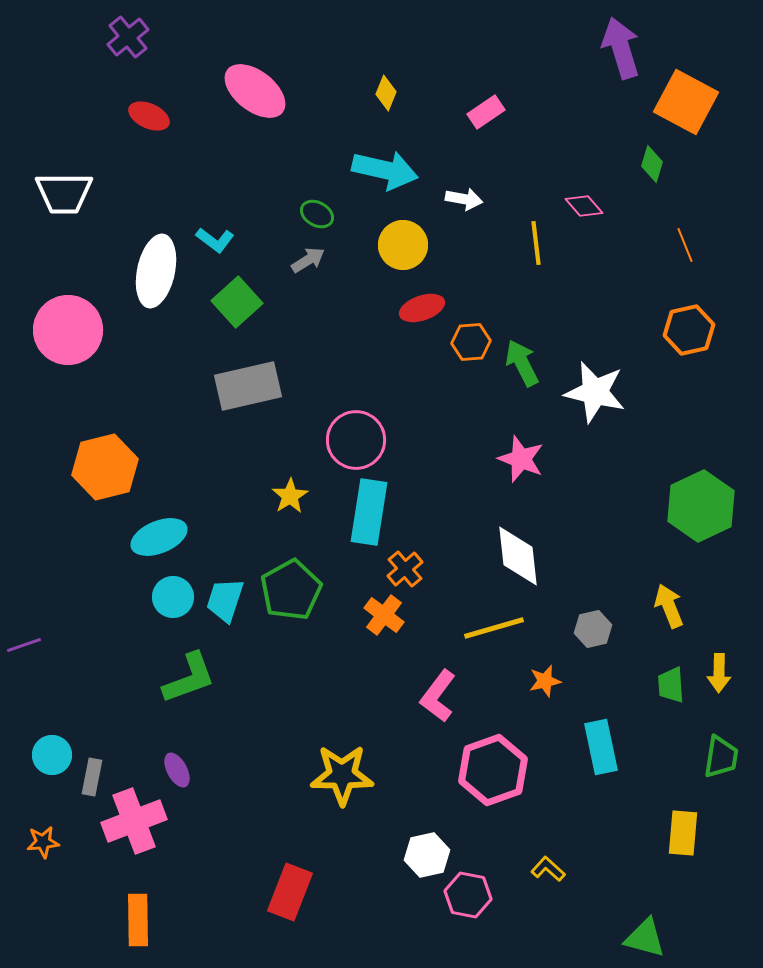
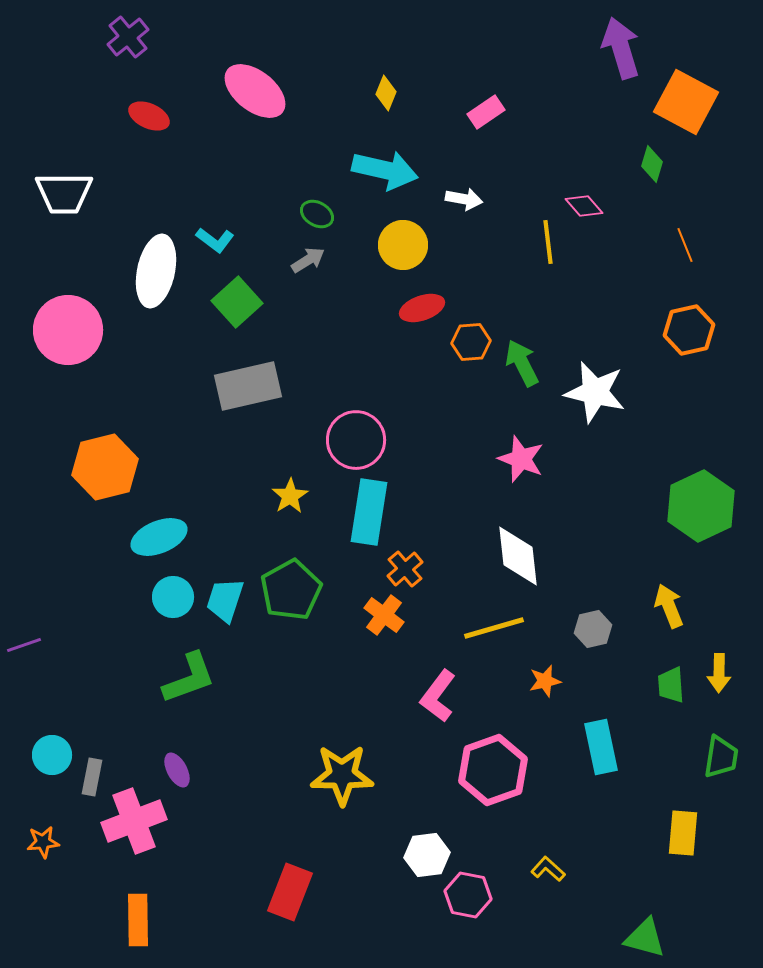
yellow line at (536, 243): moved 12 px right, 1 px up
white hexagon at (427, 855): rotated 6 degrees clockwise
